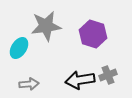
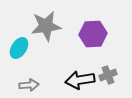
purple hexagon: rotated 20 degrees counterclockwise
gray arrow: moved 1 px down
